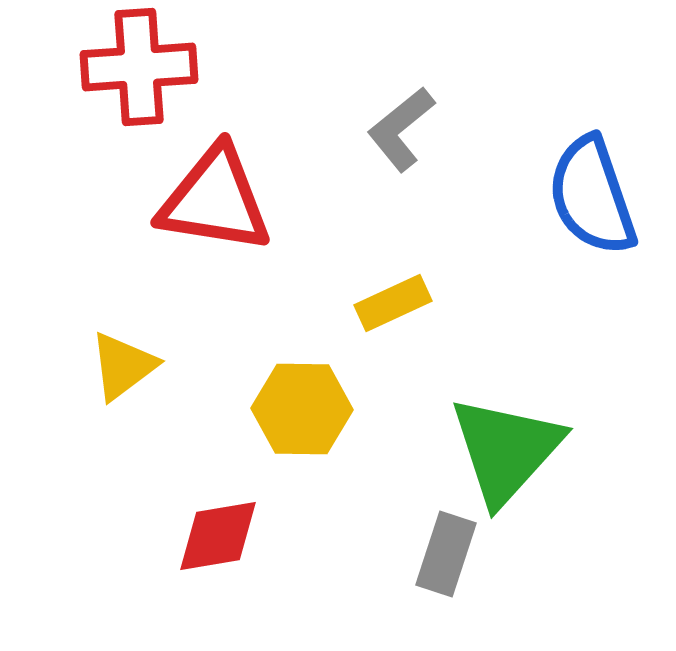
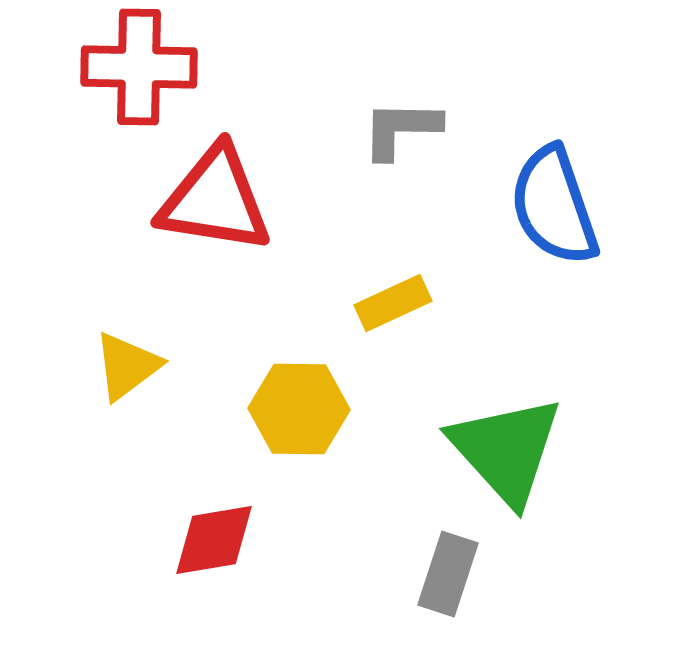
red cross: rotated 5 degrees clockwise
gray L-shape: rotated 40 degrees clockwise
blue semicircle: moved 38 px left, 10 px down
yellow triangle: moved 4 px right
yellow hexagon: moved 3 px left
green triangle: rotated 24 degrees counterclockwise
red diamond: moved 4 px left, 4 px down
gray rectangle: moved 2 px right, 20 px down
